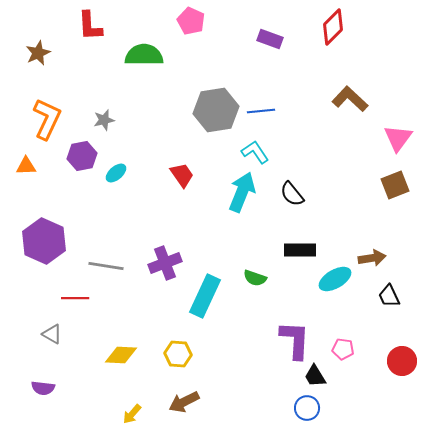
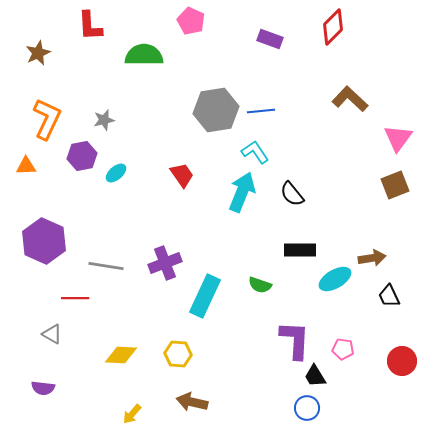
green semicircle at (255, 278): moved 5 px right, 7 px down
brown arrow at (184, 402): moved 8 px right; rotated 40 degrees clockwise
